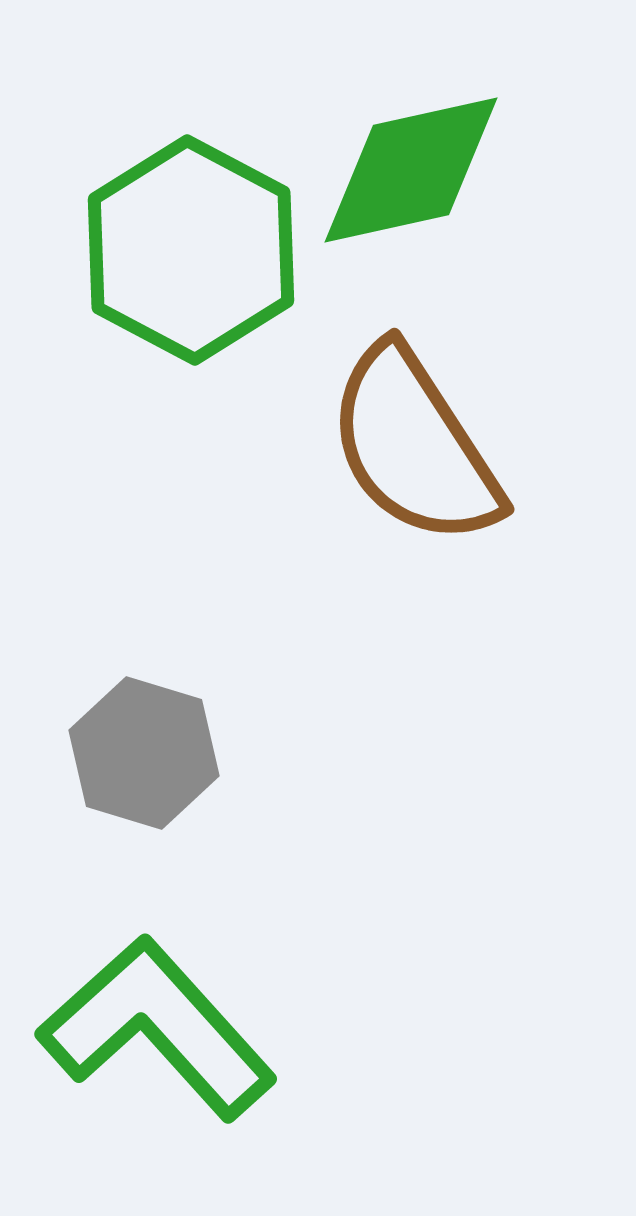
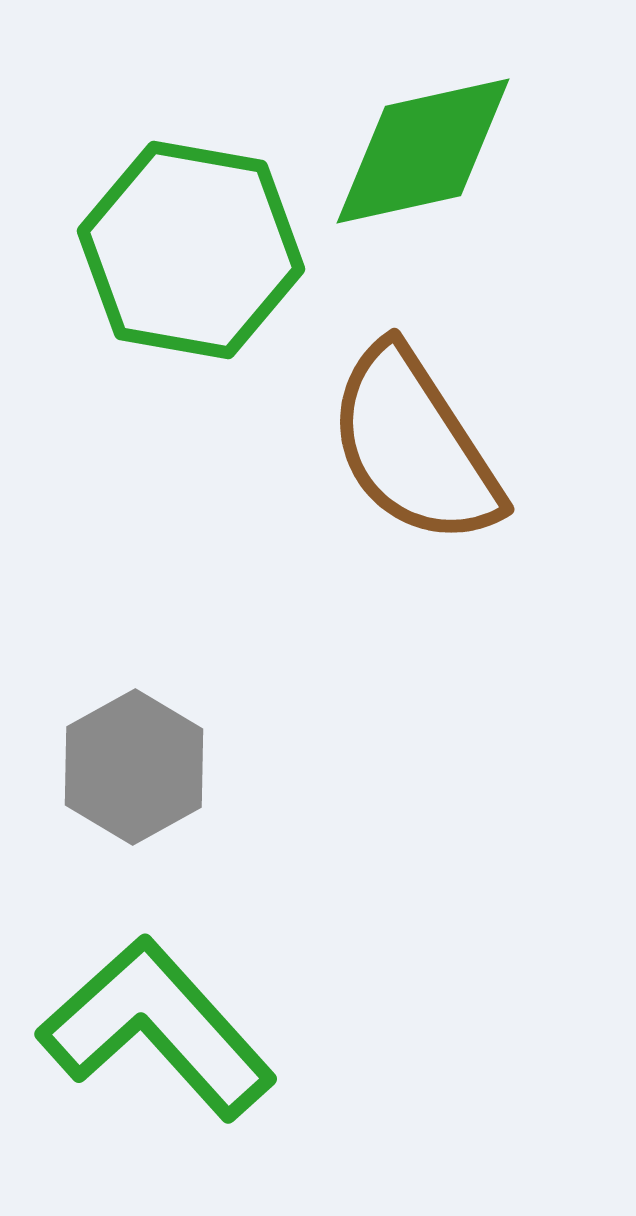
green diamond: moved 12 px right, 19 px up
green hexagon: rotated 18 degrees counterclockwise
gray hexagon: moved 10 px left, 14 px down; rotated 14 degrees clockwise
